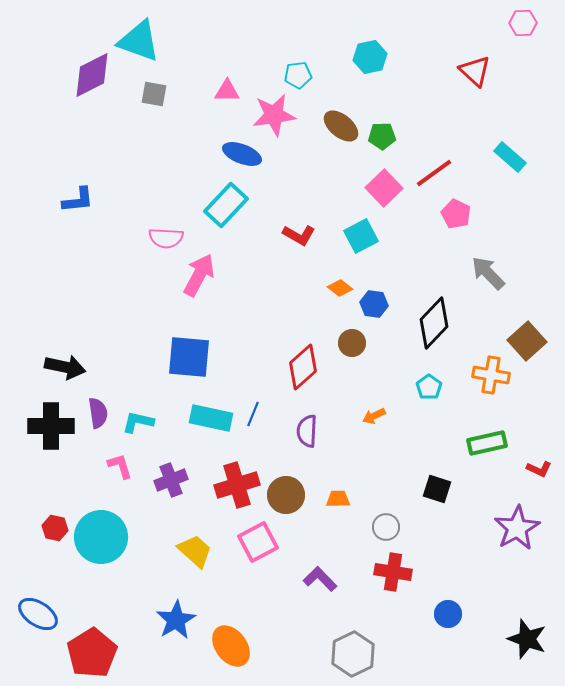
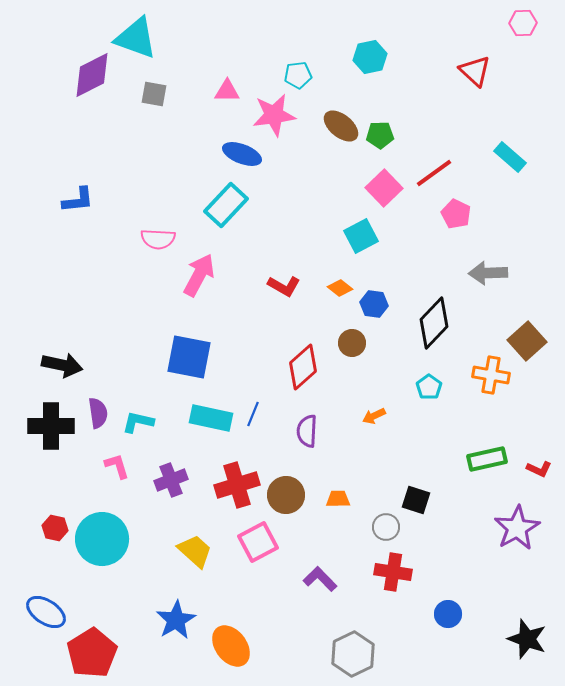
cyan triangle at (139, 41): moved 3 px left, 3 px up
green pentagon at (382, 136): moved 2 px left, 1 px up
red L-shape at (299, 235): moved 15 px left, 51 px down
pink semicircle at (166, 238): moved 8 px left, 1 px down
gray arrow at (488, 273): rotated 48 degrees counterclockwise
blue square at (189, 357): rotated 6 degrees clockwise
black arrow at (65, 367): moved 3 px left, 2 px up
green rectangle at (487, 443): moved 16 px down
pink L-shape at (120, 466): moved 3 px left
black square at (437, 489): moved 21 px left, 11 px down
cyan circle at (101, 537): moved 1 px right, 2 px down
blue ellipse at (38, 614): moved 8 px right, 2 px up
